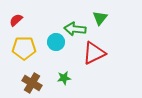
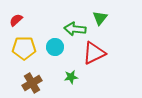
cyan circle: moved 1 px left, 5 px down
green star: moved 7 px right, 1 px up
brown cross: rotated 30 degrees clockwise
